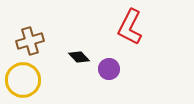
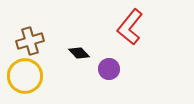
red L-shape: rotated 12 degrees clockwise
black diamond: moved 4 px up
yellow circle: moved 2 px right, 4 px up
